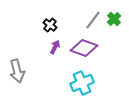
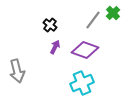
green cross: moved 1 px left, 6 px up
purple diamond: moved 1 px right, 2 px down
